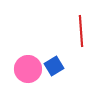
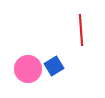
red line: moved 1 px up
